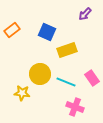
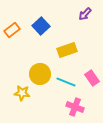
blue square: moved 6 px left, 6 px up; rotated 24 degrees clockwise
